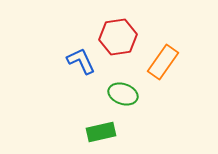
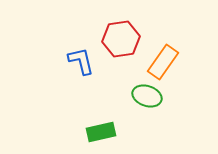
red hexagon: moved 3 px right, 2 px down
blue L-shape: rotated 12 degrees clockwise
green ellipse: moved 24 px right, 2 px down
